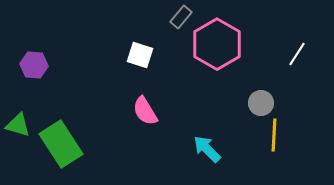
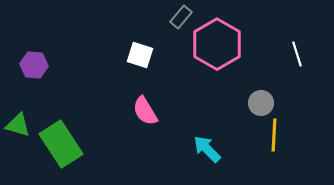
white line: rotated 50 degrees counterclockwise
